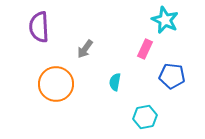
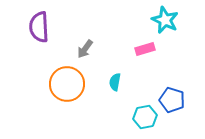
pink rectangle: rotated 48 degrees clockwise
blue pentagon: moved 24 px down; rotated 10 degrees clockwise
orange circle: moved 11 px right
